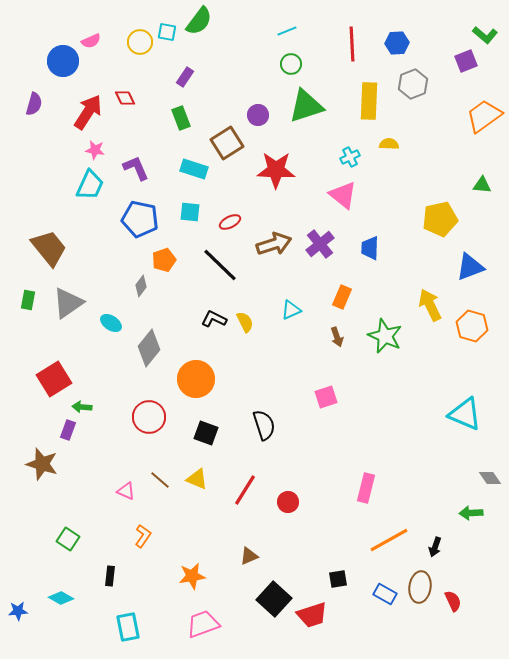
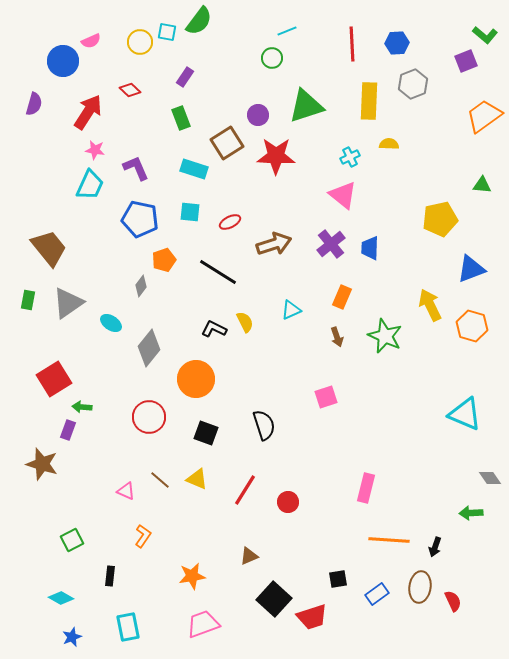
green circle at (291, 64): moved 19 px left, 6 px up
red diamond at (125, 98): moved 5 px right, 8 px up; rotated 20 degrees counterclockwise
red star at (276, 170): moved 14 px up
purple cross at (320, 244): moved 11 px right
black line at (220, 265): moved 2 px left, 7 px down; rotated 12 degrees counterclockwise
blue triangle at (470, 267): moved 1 px right, 2 px down
black L-shape at (214, 319): moved 10 px down
green square at (68, 539): moved 4 px right, 1 px down; rotated 30 degrees clockwise
orange line at (389, 540): rotated 33 degrees clockwise
blue rectangle at (385, 594): moved 8 px left; rotated 65 degrees counterclockwise
blue star at (18, 611): moved 54 px right, 26 px down; rotated 18 degrees counterclockwise
red trapezoid at (312, 615): moved 2 px down
